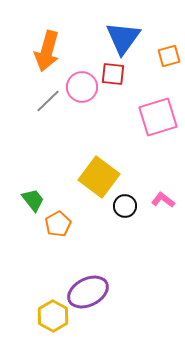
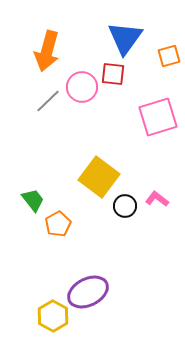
blue triangle: moved 2 px right
pink L-shape: moved 6 px left, 1 px up
